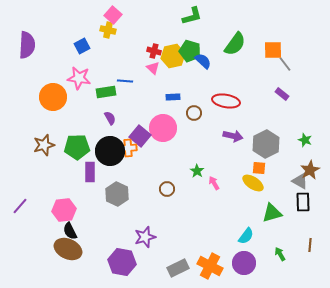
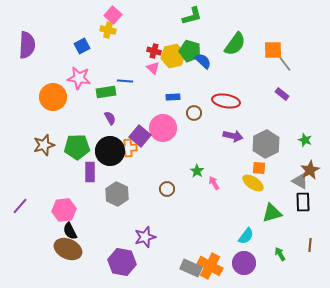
gray rectangle at (178, 268): moved 13 px right; rotated 50 degrees clockwise
